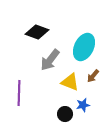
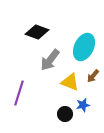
purple line: rotated 15 degrees clockwise
